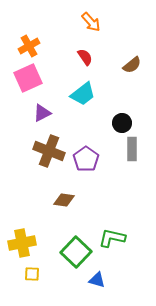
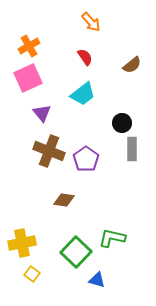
purple triangle: rotated 42 degrees counterclockwise
yellow square: rotated 35 degrees clockwise
